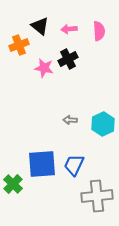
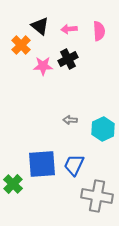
orange cross: moved 2 px right; rotated 24 degrees counterclockwise
pink star: moved 1 px left, 2 px up; rotated 12 degrees counterclockwise
cyan hexagon: moved 5 px down
gray cross: rotated 16 degrees clockwise
